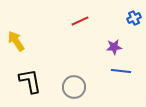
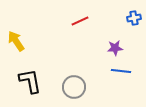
blue cross: rotated 16 degrees clockwise
purple star: moved 1 px right, 1 px down
